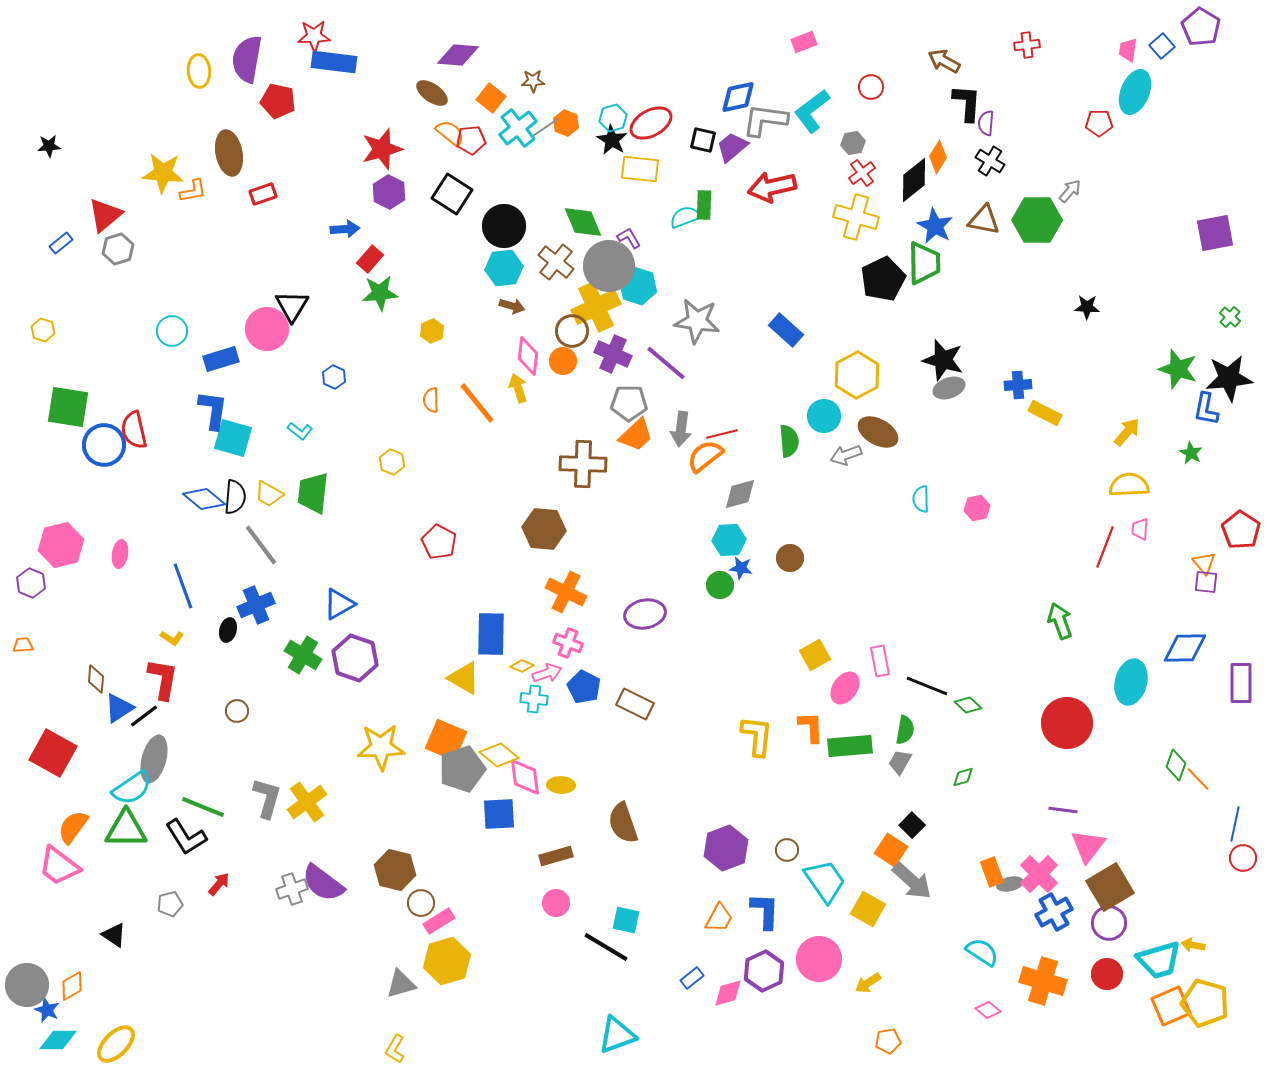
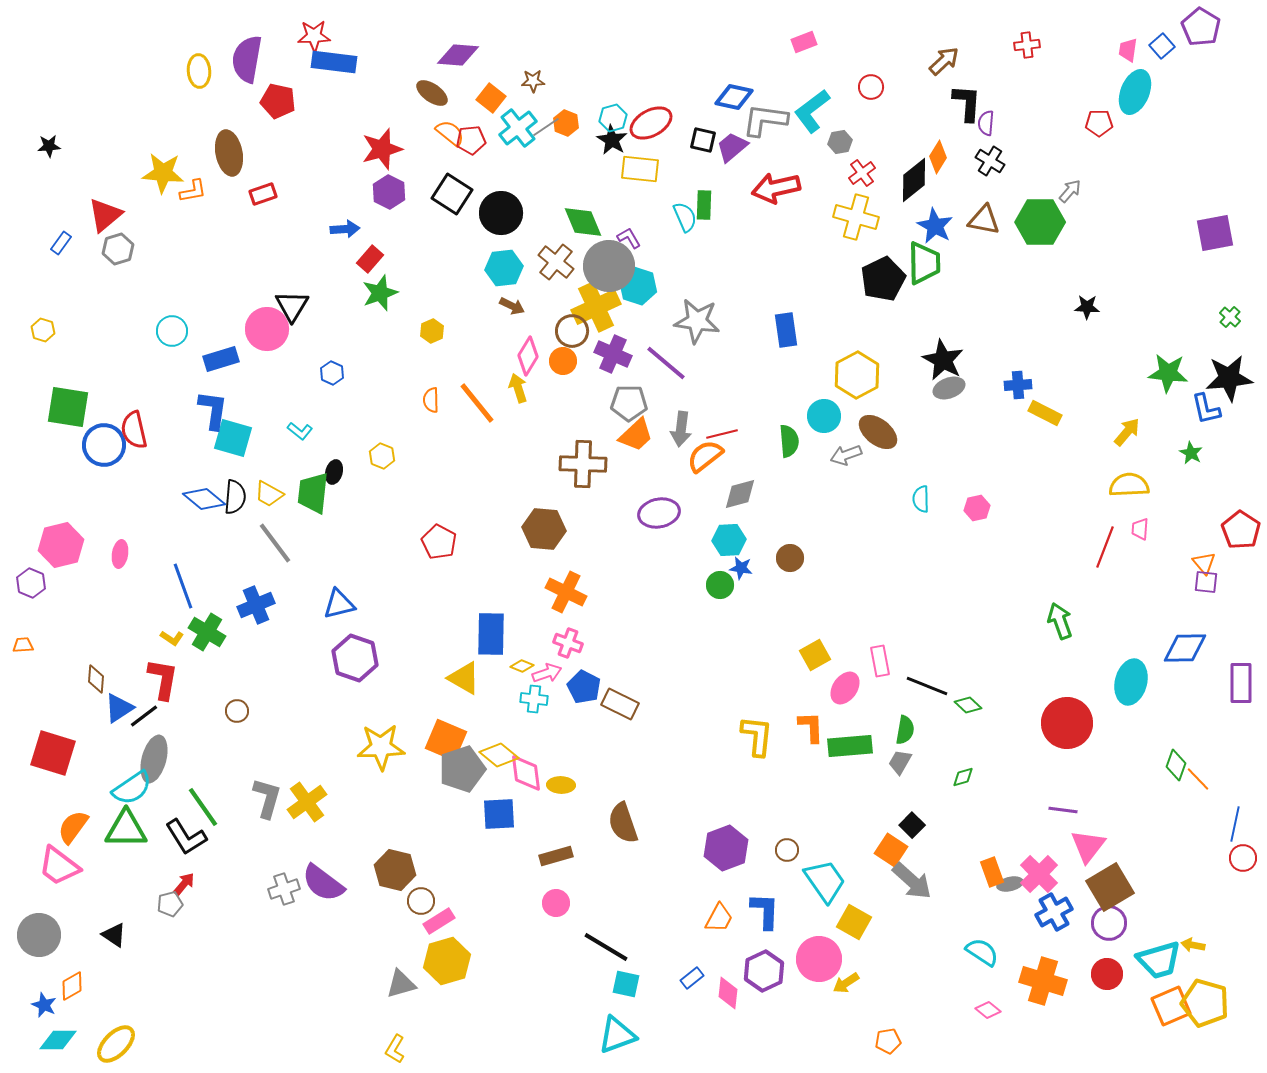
brown arrow at (944, 61): rotated 108 degrees clockwise
blue diamond at (738, 97): moved 4 px left; rotated 24 degrees clockwise
gray hexagon at (853, 143): moved 13 px left, 1 px up
red arrow at (772, 187): moved 4 px right, 1 px down
cyan semicircle at (685, 217): rotated 88 degrees clockwise
green hexagon at (1037, 220): moved 3 px right, 2 px down
black circle at (504, 226): moved 3 px left, 13 px up
blue rectangle at (61, 243): rotated 15 degrees counterclockwise
green star at (380, 293): rotated 15 degrees counterclockwise
brown arrow at (512, 306): rotated 10 degrees clockwise
blue rectangle at (786, 330): rotated 40 degrees clockwise
pink diamond at (528, 356): rotated 24 degrees clockwise
black star at (943, 360): rotated 12 degrees clockwise
green star at (1178, 369): moved 10 px left, 4 px down; rotated 12 degrees counterclockwise
blue hexagon at (334, 377): moved 2 px left, 4 px up
blue L-shape at (1206, 409): rotated 24 degrees counterclockwise
brown ellipse at (878, 432): rotated 9 degrees clockwise
yellow hexagon at (392, 462): moved 10 px left, 6 px up
gray line at (261, 545): moved 14 px right, 2 px up
blue triangle at (339, 604): rotated 16 degrees clockwise
purple ellipse at (645, 614): moved 14 px right, 101 px up
black ellipse at (228, 630): moved 106 px right, 158 px up
green cross at (303, 655): moved 96 px left, 23 px up
brown rectangle at (635, 704): moved 15 px left
red square at (53, 753): rotated 12 degrees counterclockwise
pink diamond at (525, 777): moved 1 px right, 4 px up
green line at (203, 807): rotated 33 degrees clockwise
red arrow at (219, 884): moved 35 px left
gray cross at (292, 889): moved 8 px left
brown circle at (421, 903): moved 2 px up
yellow square at (868, 909): moved 14 px left, 13 px down
cyan square at (626, 920): moved 64 px down
yellow arrow at (868, 983): moved 22 px left
gray circle at (27, 985): moved 12 px right, 50 px up
pink diamond at (728, 993): rotated 68 degrees counterclockwise
blue star at (47, 1010): moved 3 px left, 5 px up
